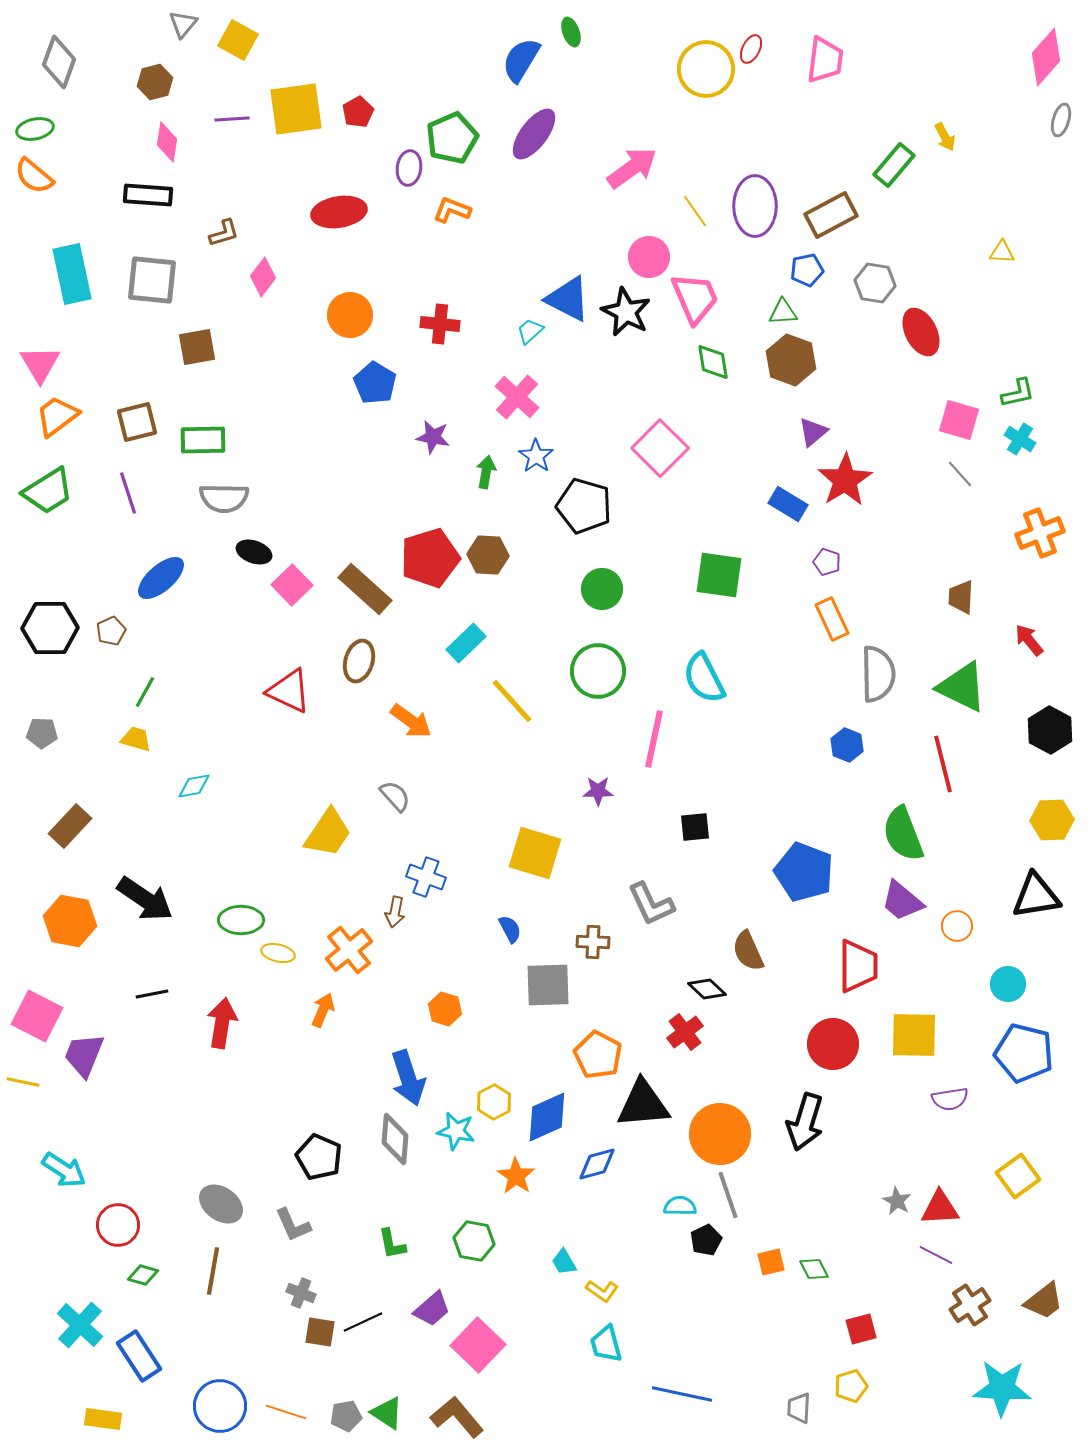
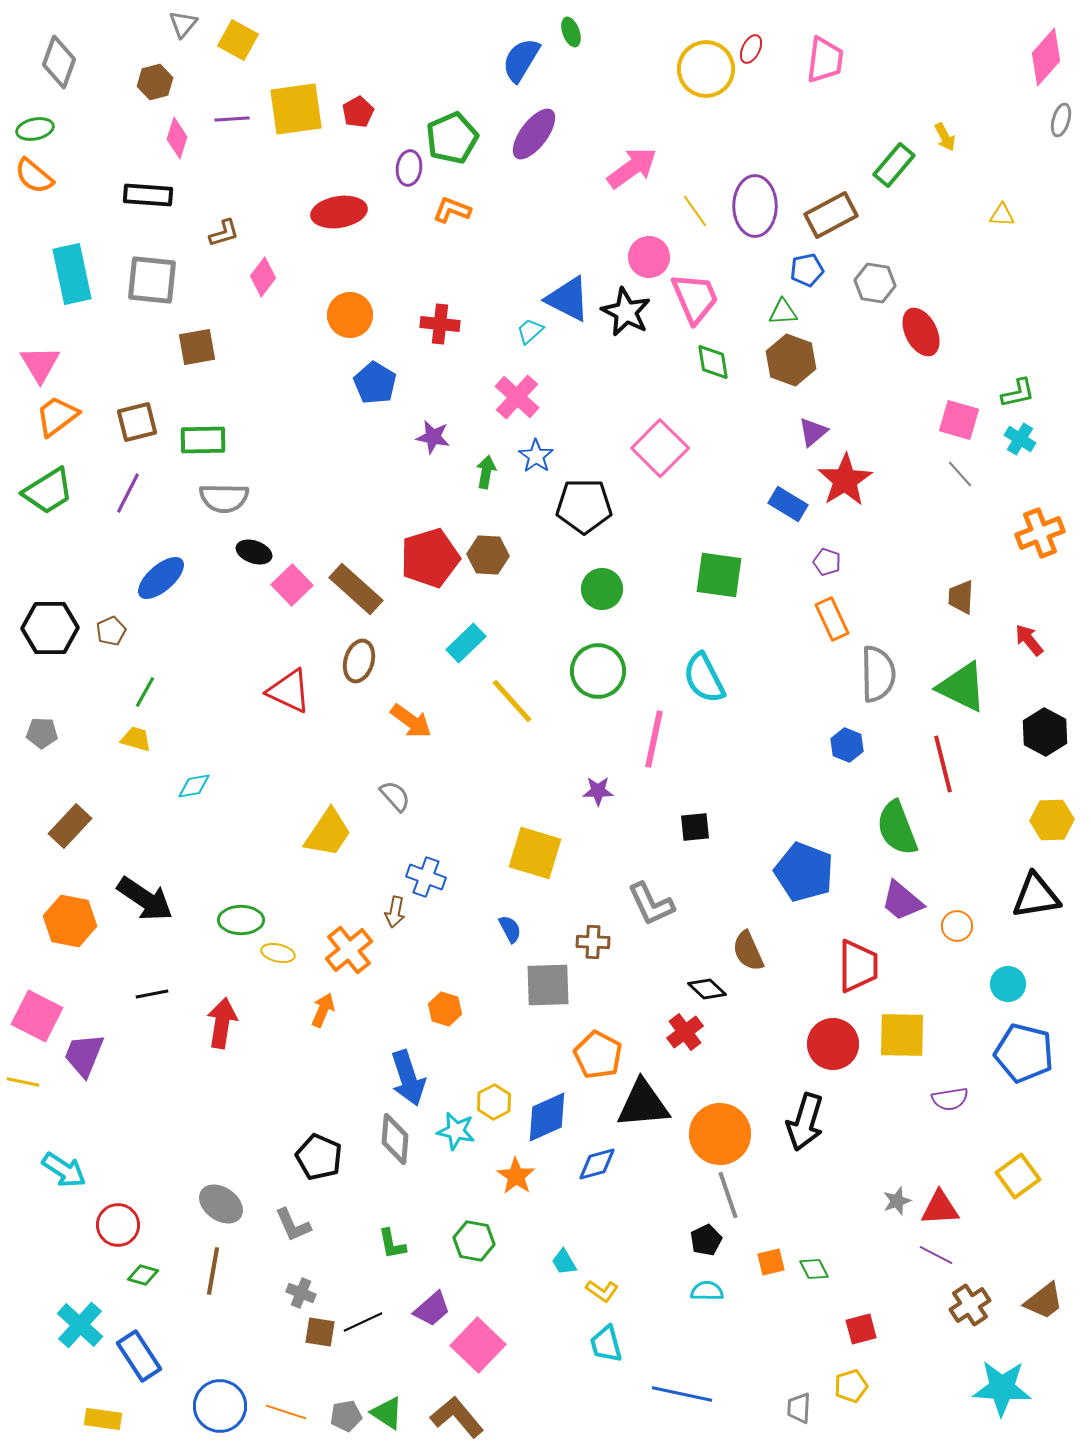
pink diamond at (167, 142): moved 10 px right, 4 px up; rotated 9 degrees clockwise
yellow triangle at (1002, 252): moved 37 px up
purple line at (128, 493): rotated 45 degrees clockwise
black pentagon at (584, 506): rotated 16 degrees counterclockwise
brown rectangle at (365, 589): moved 9 px left
black hexagon at (1050, 730): moved 5 px left, 2 px down
green semicircle at (903, 834): moved 6 px left, 6 px up
yellow square at (914, 1035): moved 12 px left
gray star at (897, 1201): rotated 24 degrees clockwise
cyan semicircle at (680, 1206): moved 27 px right, 85 px down
